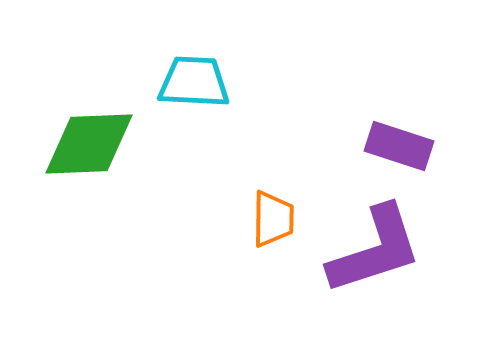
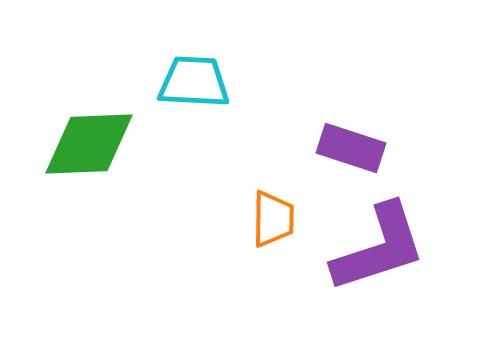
purple rectangle: moved 48 px left, 2 px down
purple L-shape: moved 4 px right, 2 px up
